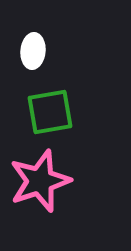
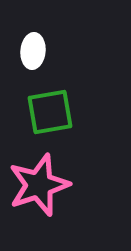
pink star: moved 1 px left, 4 px down
